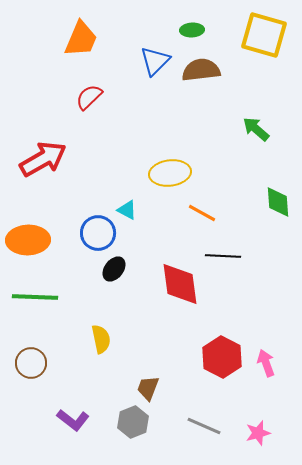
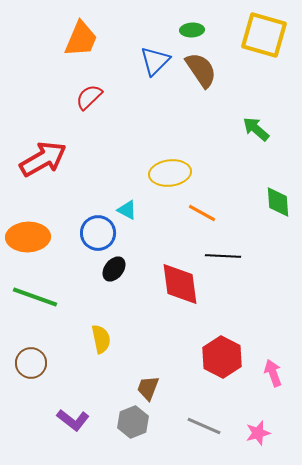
brown semicircle: rotated 63 degrees clockwise
orange ellipse: moved 3 px up
green line: rotated 18 degrees clockwise
pink arrow: moved 7 px right, 10 px down
